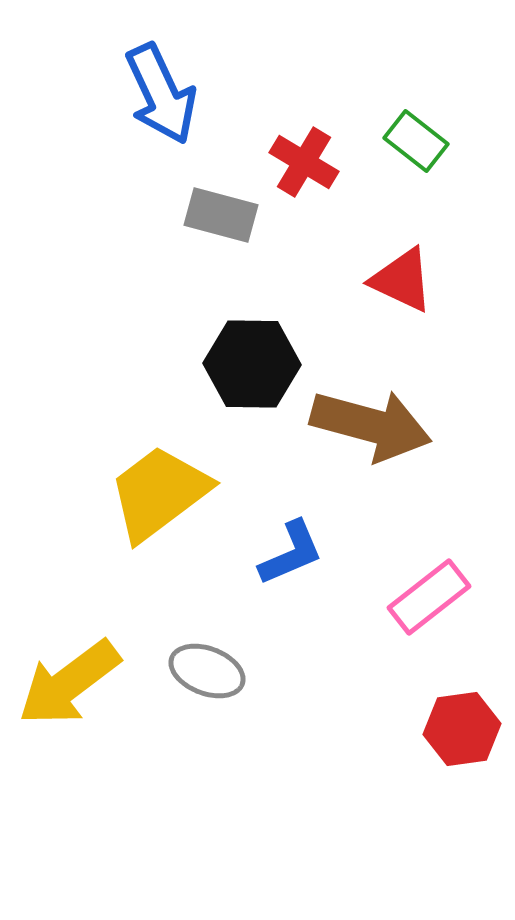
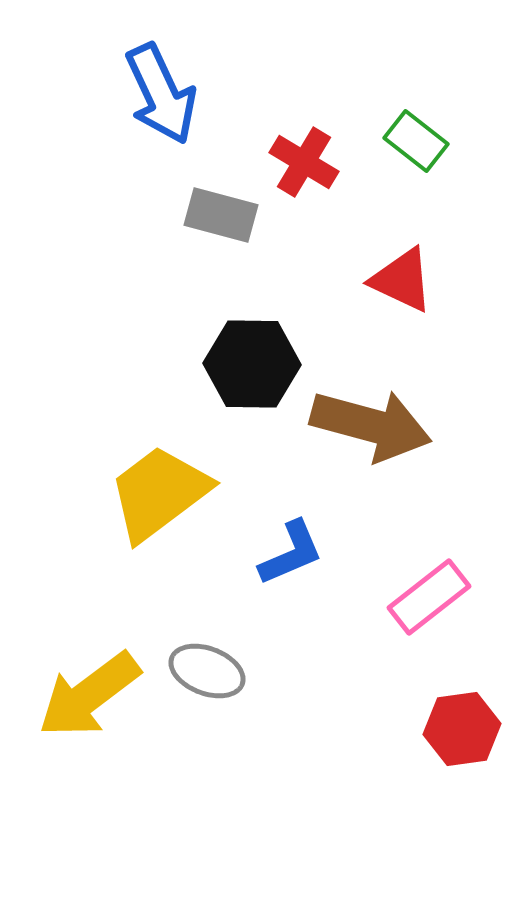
yellow arrow: moved 20 px right, 12 px down
